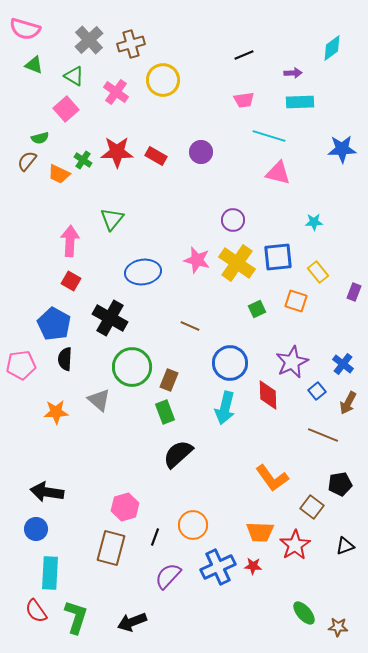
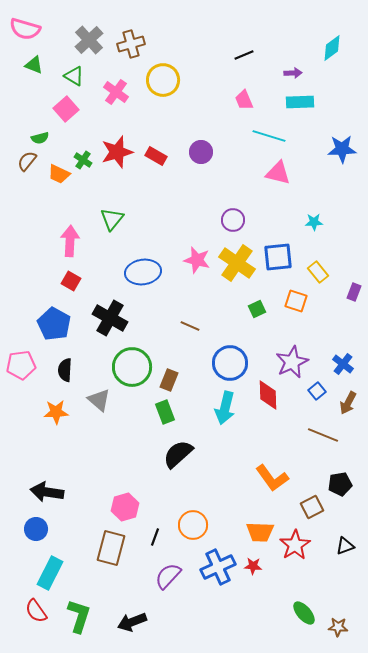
pink trapezoid at (244, 100): rotated 75 degrees clockwise
red star at (117, 152): rotated 16 degrees counterclockwise
black semicircle at (65, 359): moved 11 px down
brown square at (312, 507): rotated 25 degrees clockwise
cyan rectangle at (50, 573): rotated 24 degrees clockwise
green L-shape at (76, 617): moved 3 px right, 1 px up
